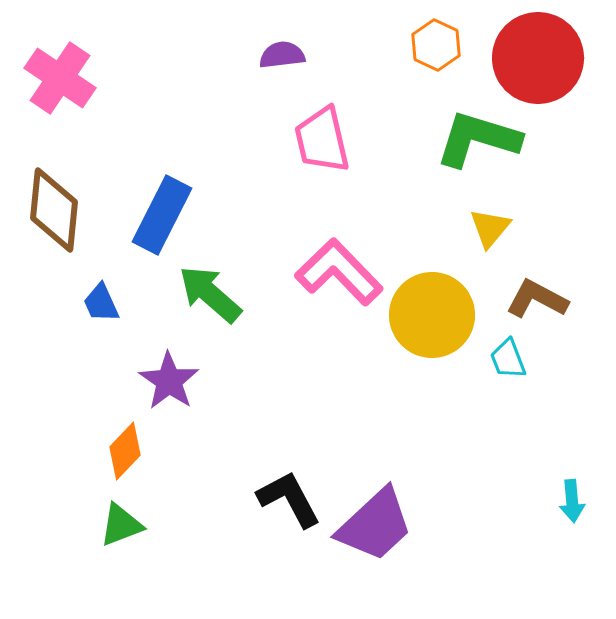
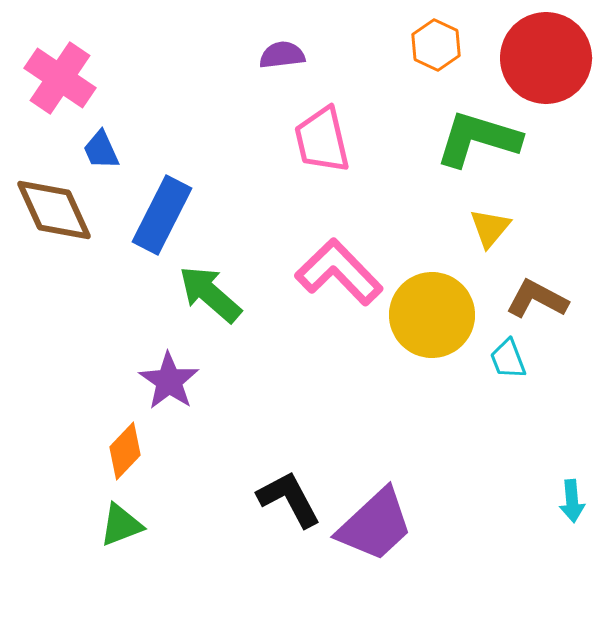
red circle: moved 8 px right
brown diamond: rotated 30 degrees counterclockwise
blue trapezoid: moved 153 px up
